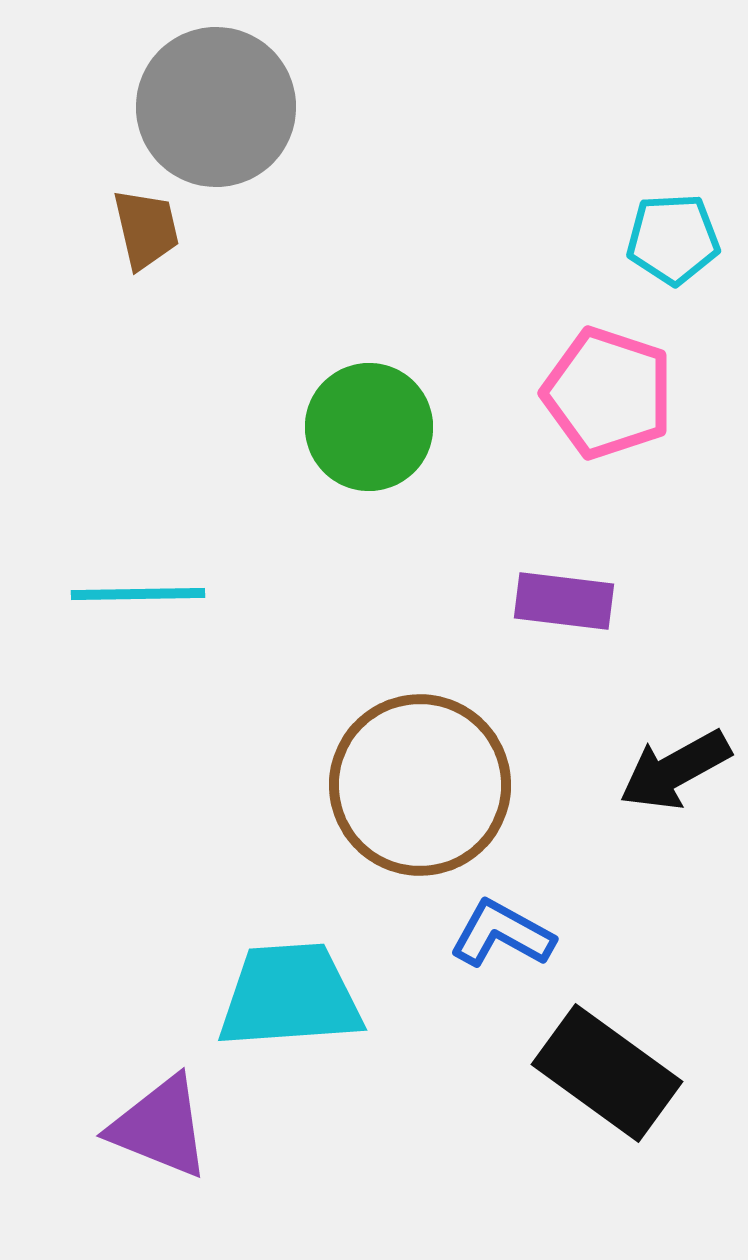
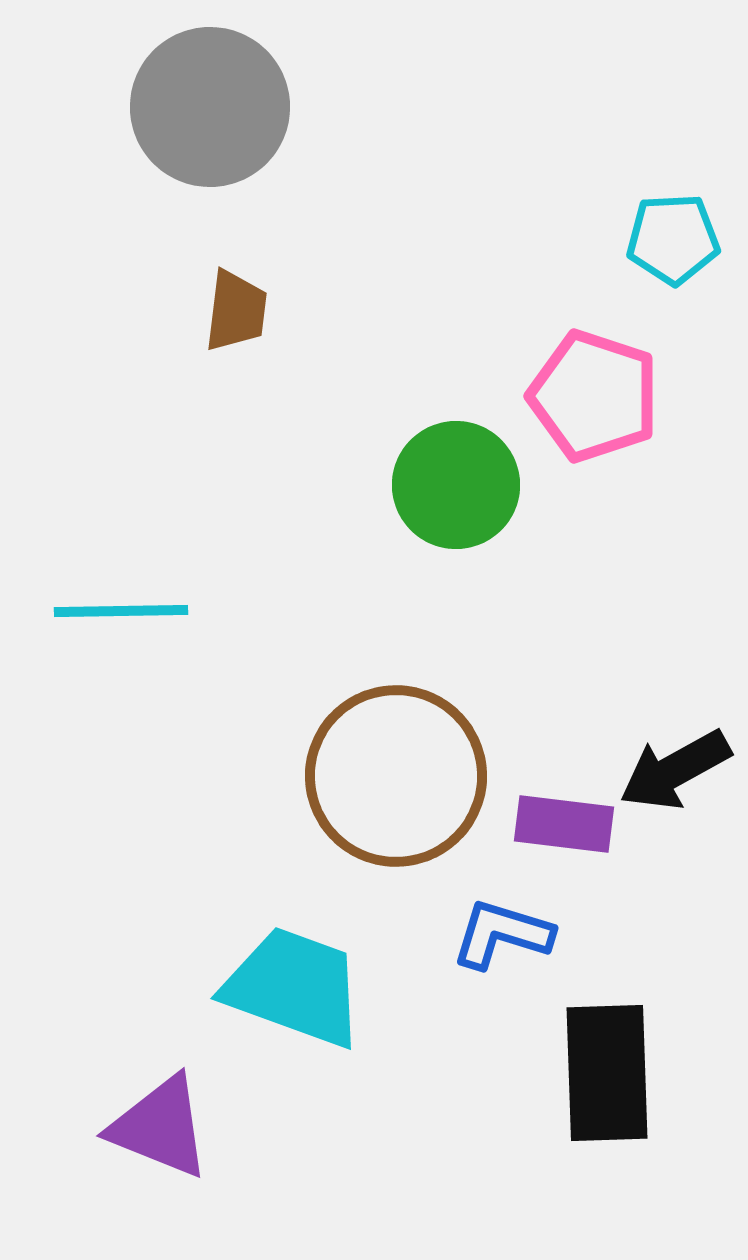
gray circle: moved 6 px left
brown trapezoid: moved 90 px right, 82 px down; rotated 20 degrees clockwise
pink pentagon: moved 14 px left, 3 px down
green circle: moved 87 px right, 58 px down
cyan line: moved 17 px left, 17 px down
purple rectangle: moved 223 px down
brown circle: moved 24 px left, 9 px up
blue L-shape: rotated 12 degrees counterclockwise
cyan trapezoid: moved 4 px right, 9 px up; rotated 24 degrees clockwise
black rectangle: rotated 52 degrees clockwise
